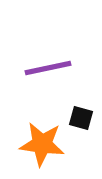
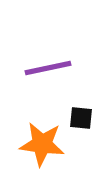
black square: rotated 10 degrees counterclockwise
